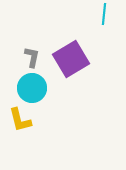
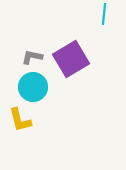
gray L-shape: rotated 90 degrees counterclockwise
cyan circle: moved 1 px right, 1 px up
